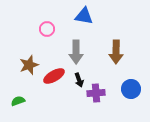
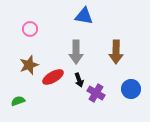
pink circle: moved 17 px left
red ellipse: moved 1 px left, 1 px down
purple cross: rotated 36 degrees clockwise
